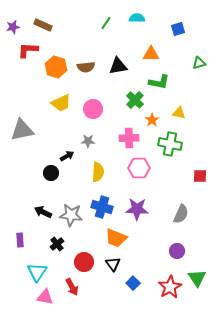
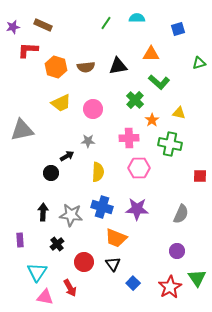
green L-shape at (159, 82): rotated 30 degrees clockwise
black arrow at (43, 212): rotated 66 degrees clockwise
red arrow at (72, 287): moved 2 px left, 1 px down
